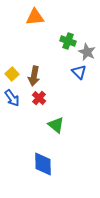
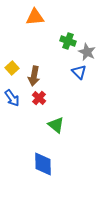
yellow square: moved 6 px up
